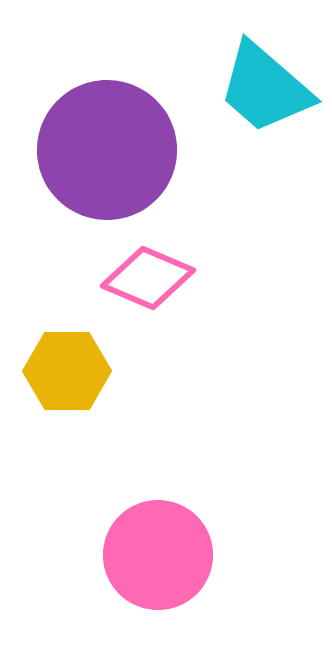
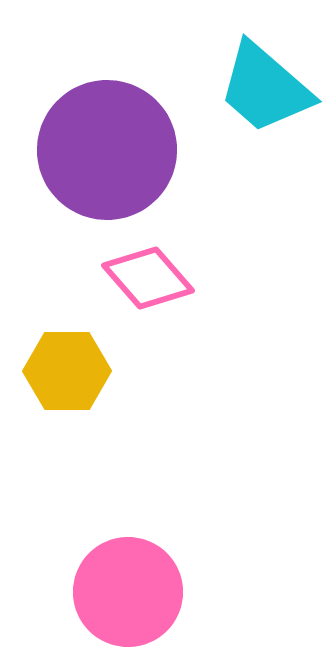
pink diamond: rotated 26 degrees clockwise
pink circle: moved 30 px left, 37 px down
